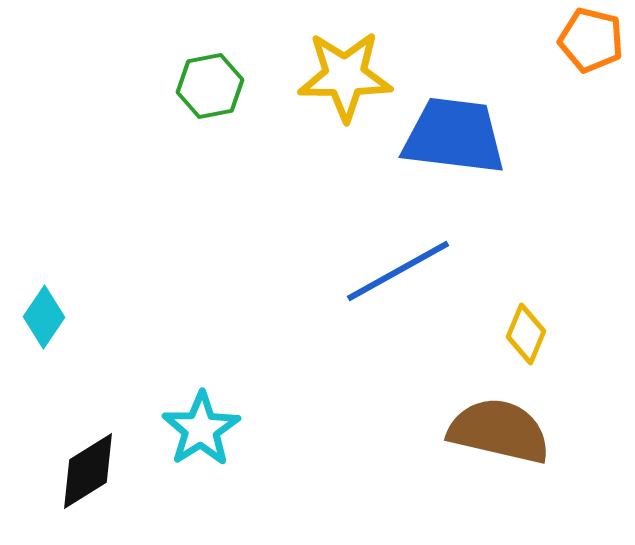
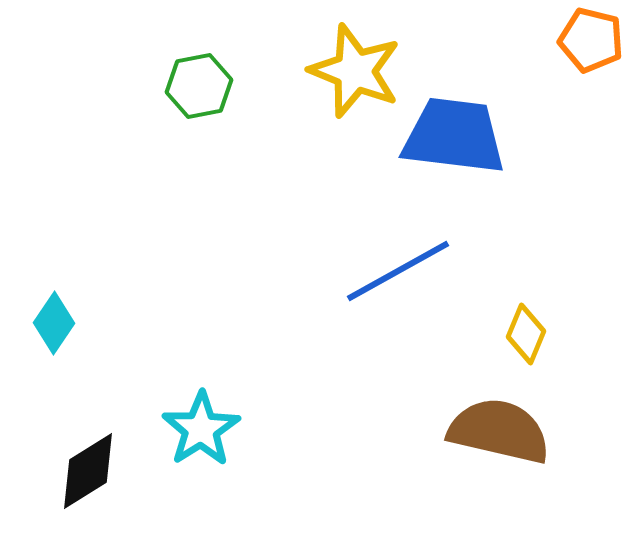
yellow star: moved 10 px right, 5 px up; rotated 22 degrees clockwise
green hexagon: moved 11 px left
cyan diamond: moved 10 px right, 6 px down
